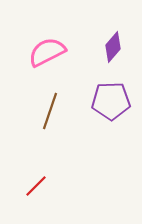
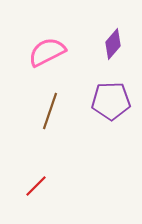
purple diamond: moved 3 px up
